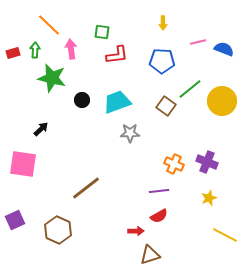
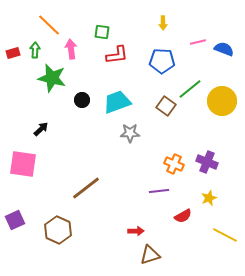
red semicircle: moved 24 px right
